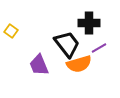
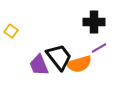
black cross: moved 5 px right, 1 px up
black trapezoid: moved 8 px left, 13 px down
